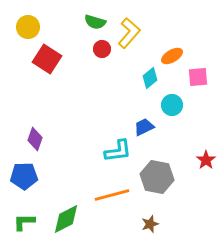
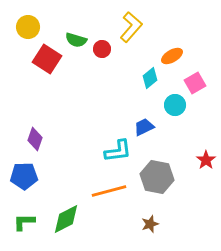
green semicircle: moved 19 px left, 18 px down
yellow L-shape: moved 2 px right, 6 px up
pink square: moved 3 px left, 6 px down; rotated 25 degrees counterclockwise
cyan circle: moved 3 px right
orange line: moved 3 px left, 4 px up
